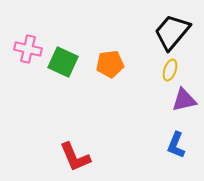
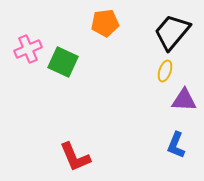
pink cross: rotated 36 degrees counterclockwise
orange pentagon: moved 5 px left, 41 px up
yellow ellipse: moved 5 px left, 1 px down
purple triangle: rotated 16 degrees clockwise
